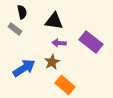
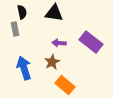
black triangle: moved 8 px up
gray rectangle: rotated 40 degrees clockwise
blue arrow: rotated 75 degrees counterclockwise
